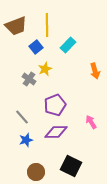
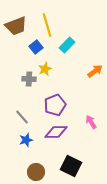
yellow line: rotated 15 degrees counterclockwise
cyan rectangle: moved 1 px left
orange arrow: rotated 112 degrees counterclockwise
gray cross: rotated 32 degrees counterclockwise
